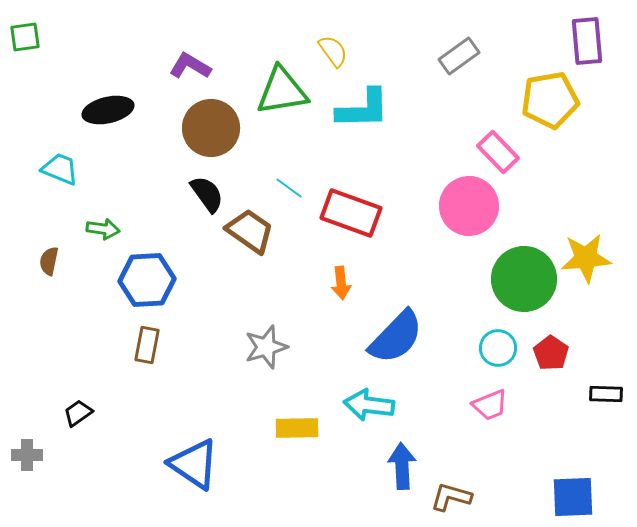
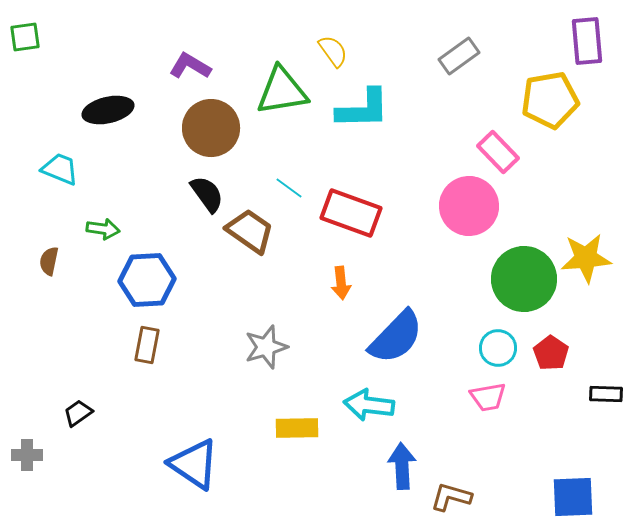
pink trapezoid: moved 2 px left, 8 px up; rotated 12 degrees clockwise
